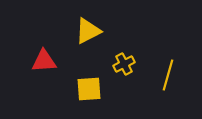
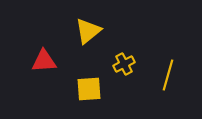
yellow triangle: rotated 12 degrees counterclockwise
